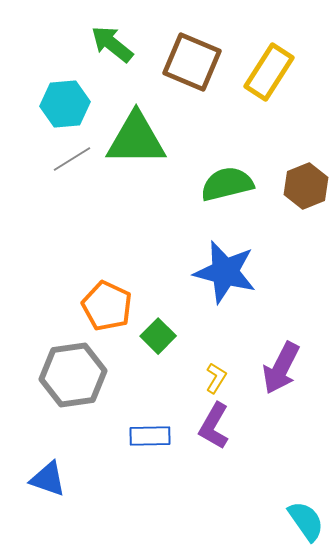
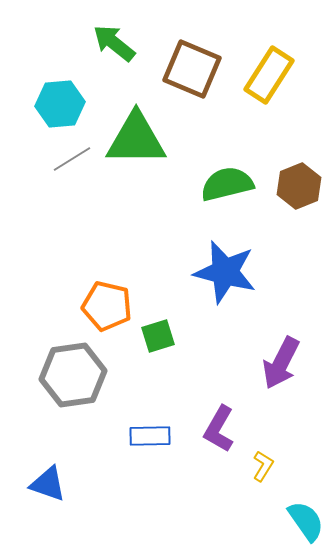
green arrow: moved 2 px right, 1 px up
brown square: moved 7 px down
yellow rectangle: moved 3 px down
cyan hexagon: moved 5 px left
brown hexagon: moved 7 px left
orange pentagon: rotated 12 degrees counterclockwise
green square: rotated 28 degrees clockwise
purple arrow: moved 5 px up
yellow L-shape: moved 47 px right, 88 px down
purple L-shape: moved 5 px right, 3 px down
blue triangle: moved 5 px down
